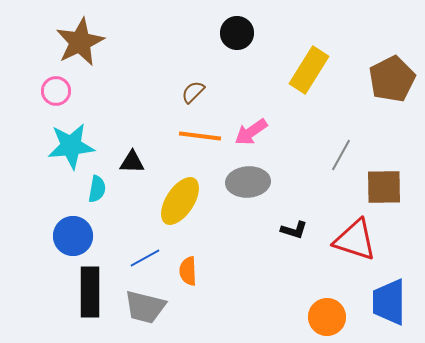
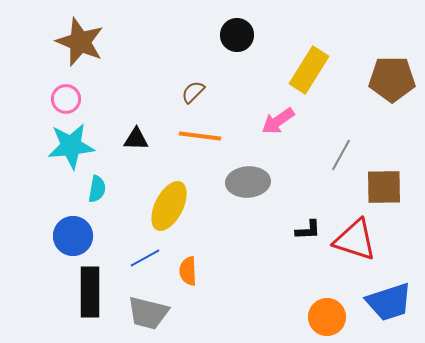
black circle: moved 2 px down
brown star: rotated 24 degrees counterclockwise
brown pentagon: rotated 27 degrees clockwise
pink circle: moved 10 px right, 8 px down
pink arrow: moved 27 px right, 11 px up
black triangle: moved 4 px right, 23 px up
yellow ellipse: moved 11 px left, 5 px down; rotated 6 degrees counterclockwise
black L-shape: moved 14 px right; rotated 20 degrees counterclockwise
blue trapezoid: rotated 108 degrees counterclockwise
gray trapezoid: moved 3 px right, 6 px down
